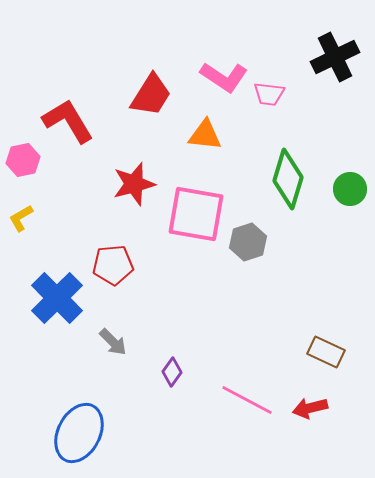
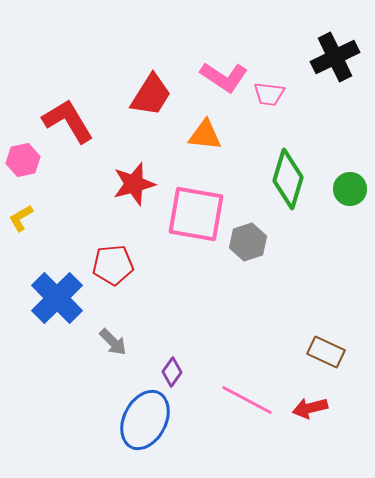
blue ellipse: moved 66 px right, 13 px up
